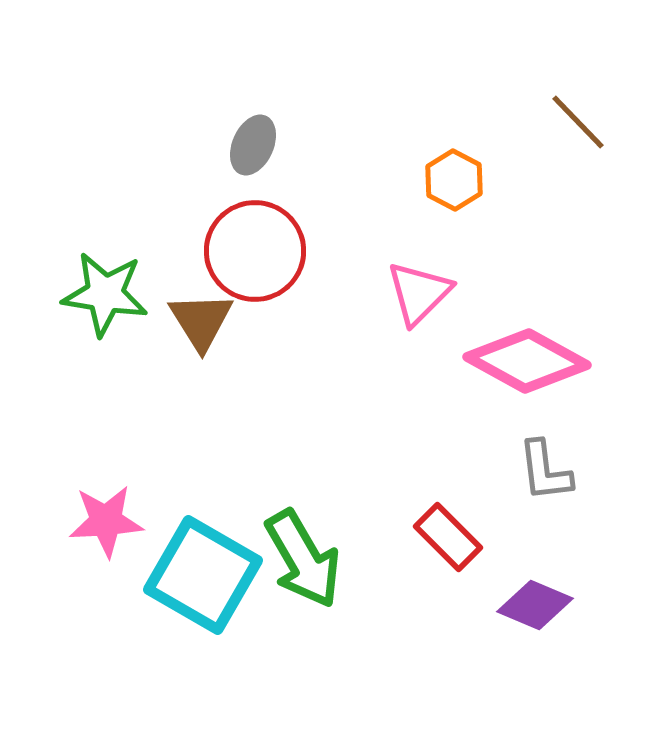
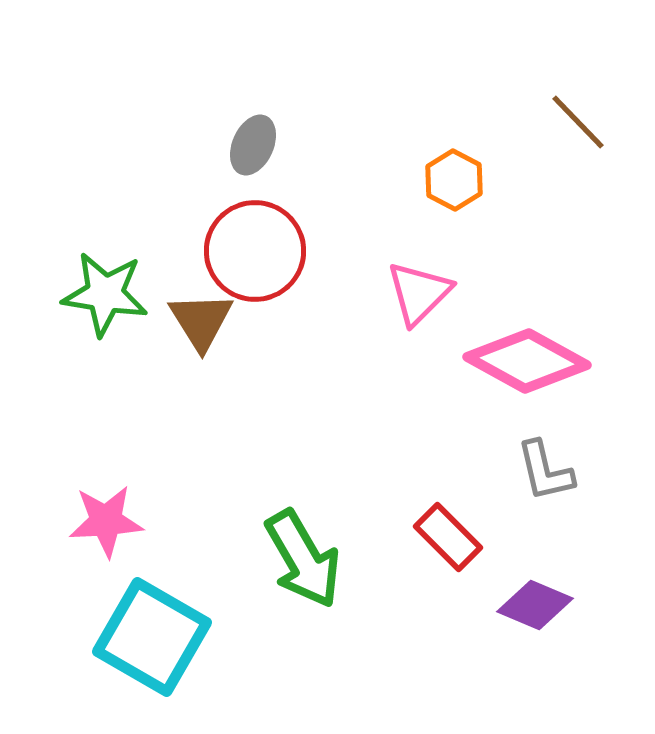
gray L-shape: rotated 6 degrees counterclockwise
cyan square: moved 51 px left, 62 px down
